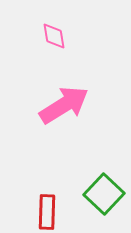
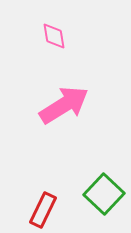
red rectangle: moved 4 px left, 2 px up; rotated 24 degrees clockwise
